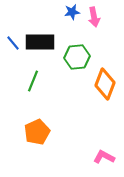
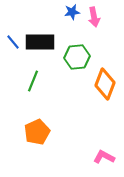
blue line: moved 1 px up
